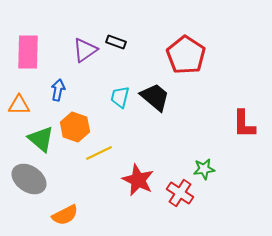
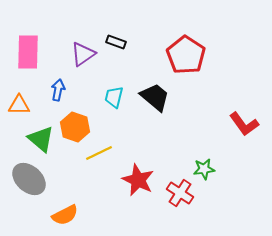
purple triangle: moved 2 px left, 4 px down
cyan trapezoid: moved 6 px left
red L-shape: rotated 36 degrees counterclockwise
gray ellipse: rotated 8 degrees clockwise
